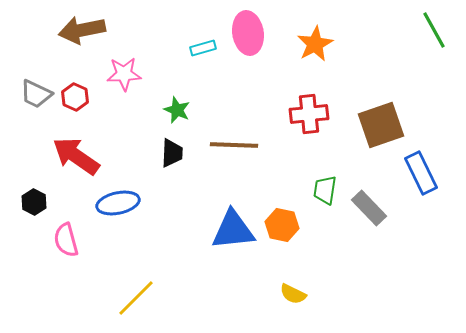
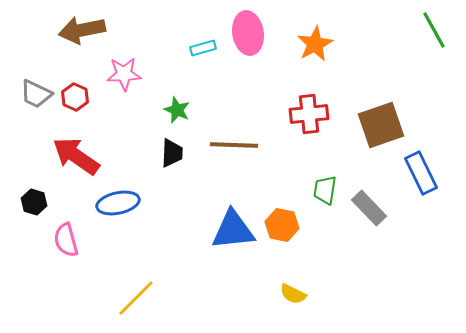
black hexagon: rotated 10 degrees counterclockwise
